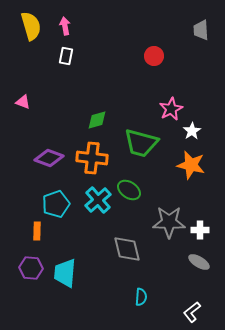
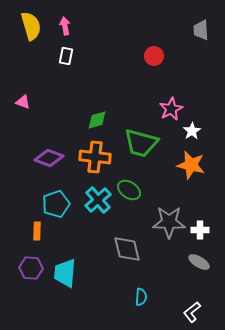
orange cross: moved 3 px right, 1 px up
